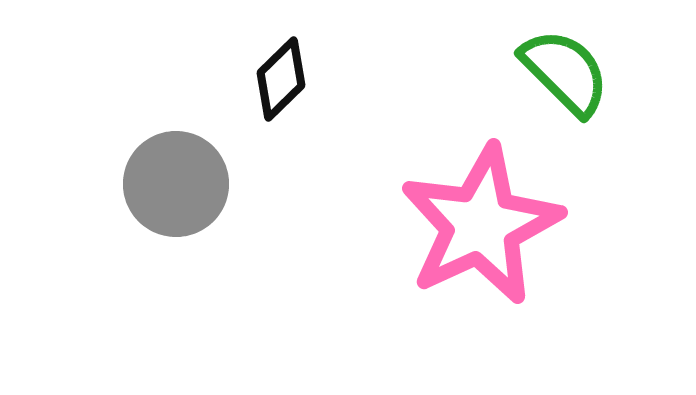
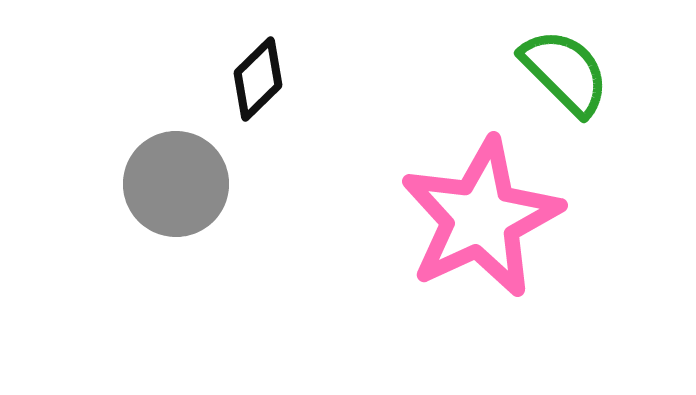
black diamond: moved 23 px left
pink star: moved 7 px up
